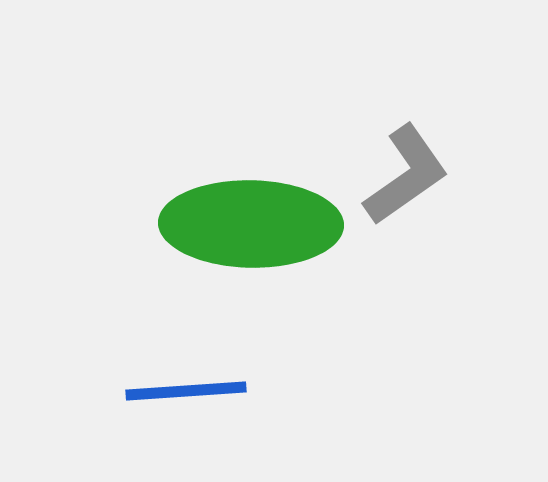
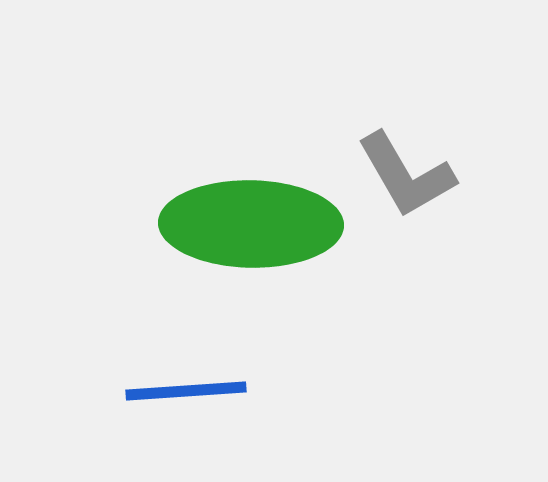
gray L-shape: rotated 95 degrees clockwise
